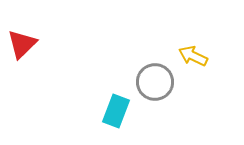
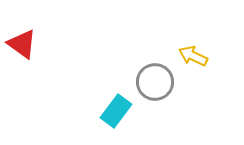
red triangle: rotated 40 degrees counterclockwise
cyan rectangle: rotated 16 degrees clockwise
